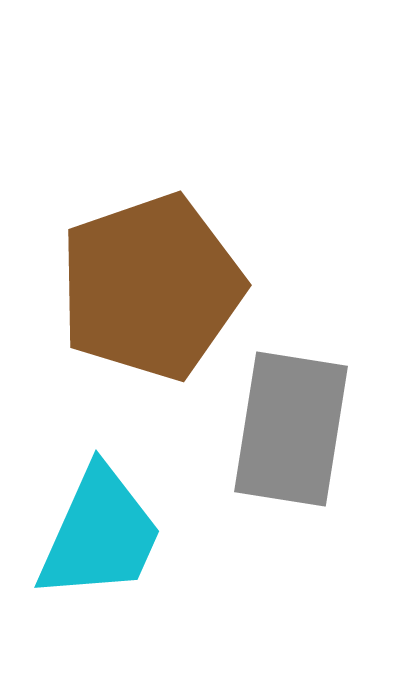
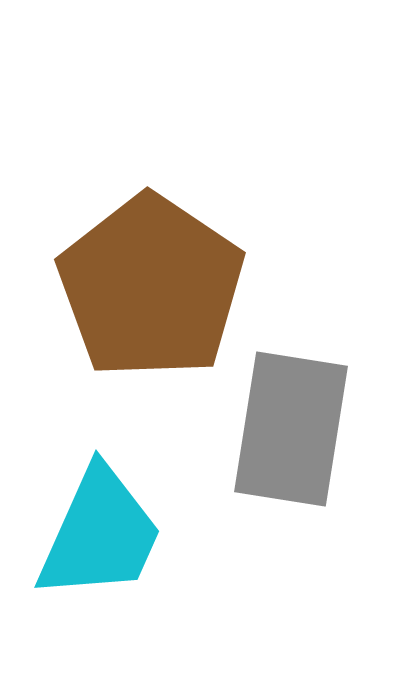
brown pentagon: rotated 19 degrees counterclockwise
